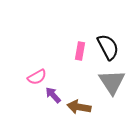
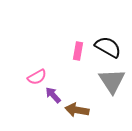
black semicircle: rotated 32 degrees counterclockwise
pink rectangle: moved 2 px left
gray triangle: moved 1 px up
brown arrow: moved 2 px left, 3 px down
